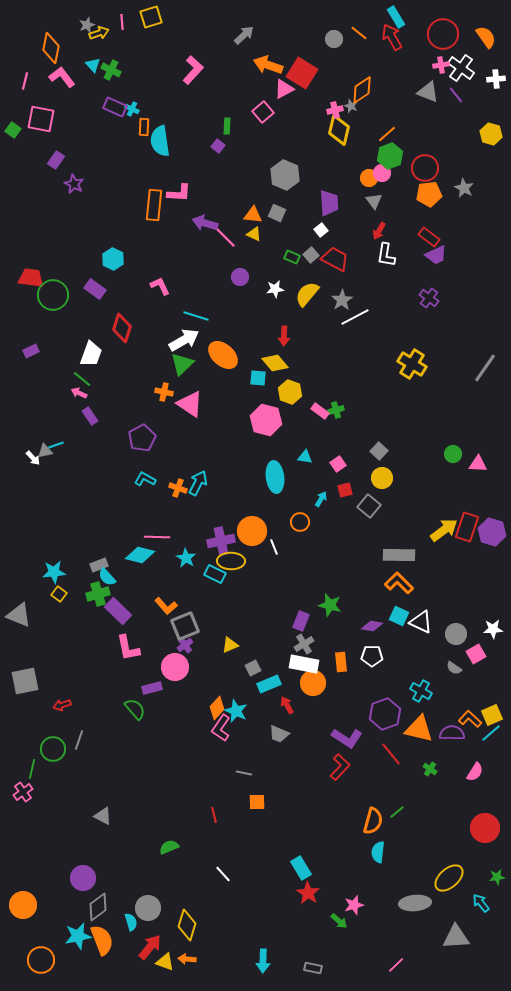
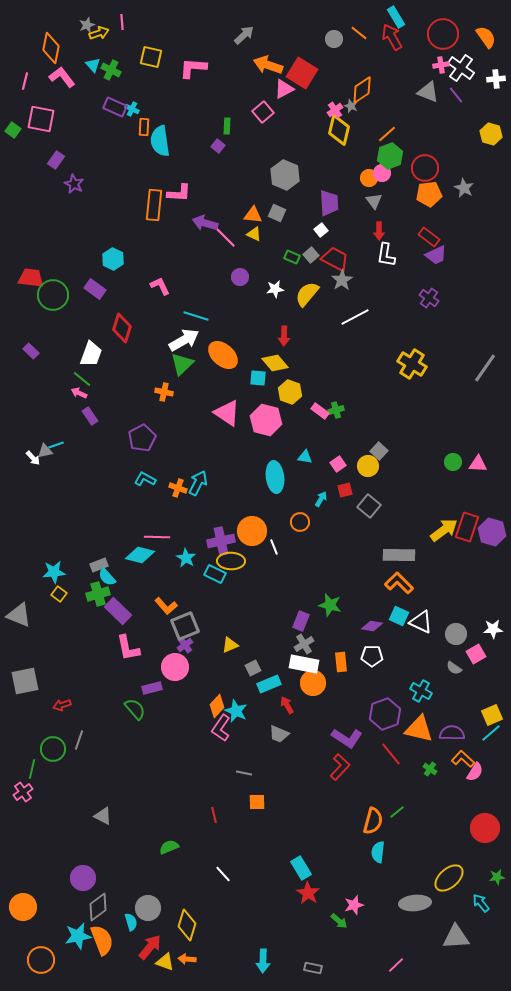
yellow square at (151, 17): moved 40 px down; rotated 30 degrees clockwise
pink L-shape at (193, 70): moved 2 px up; rotated 128 degrees counterclockwise
pink cross at (335, 110): rotated 21 degrees counterclockwise
red arrow at (379, 231): rotated 30 degrees counterclockwise
gray star at (342, 300): moved 20 px up
purple rectangle at (31, 351): rotated 70 degrees clockwise
pink triangle at (190, 404): moved 37 px right, 9 px down
green circle at (453, 454): moved 8 px down
yellow circle at (382, 478): moved 14 px left, 12 px up
orange diamond at (217, 708): moved 2 px up
orange L-shape at (470, 719): moved 7 px left, 40 px down
orange circle at (23, 905): moved 2 px down
